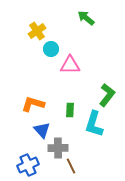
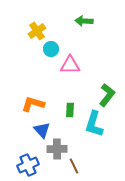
green arrow: moved 2 px left, 3 px down; rotated 36 degrees counterclockwise
gray cross: moved 1 px left, 1 px down
brown line: moved 3 px right
